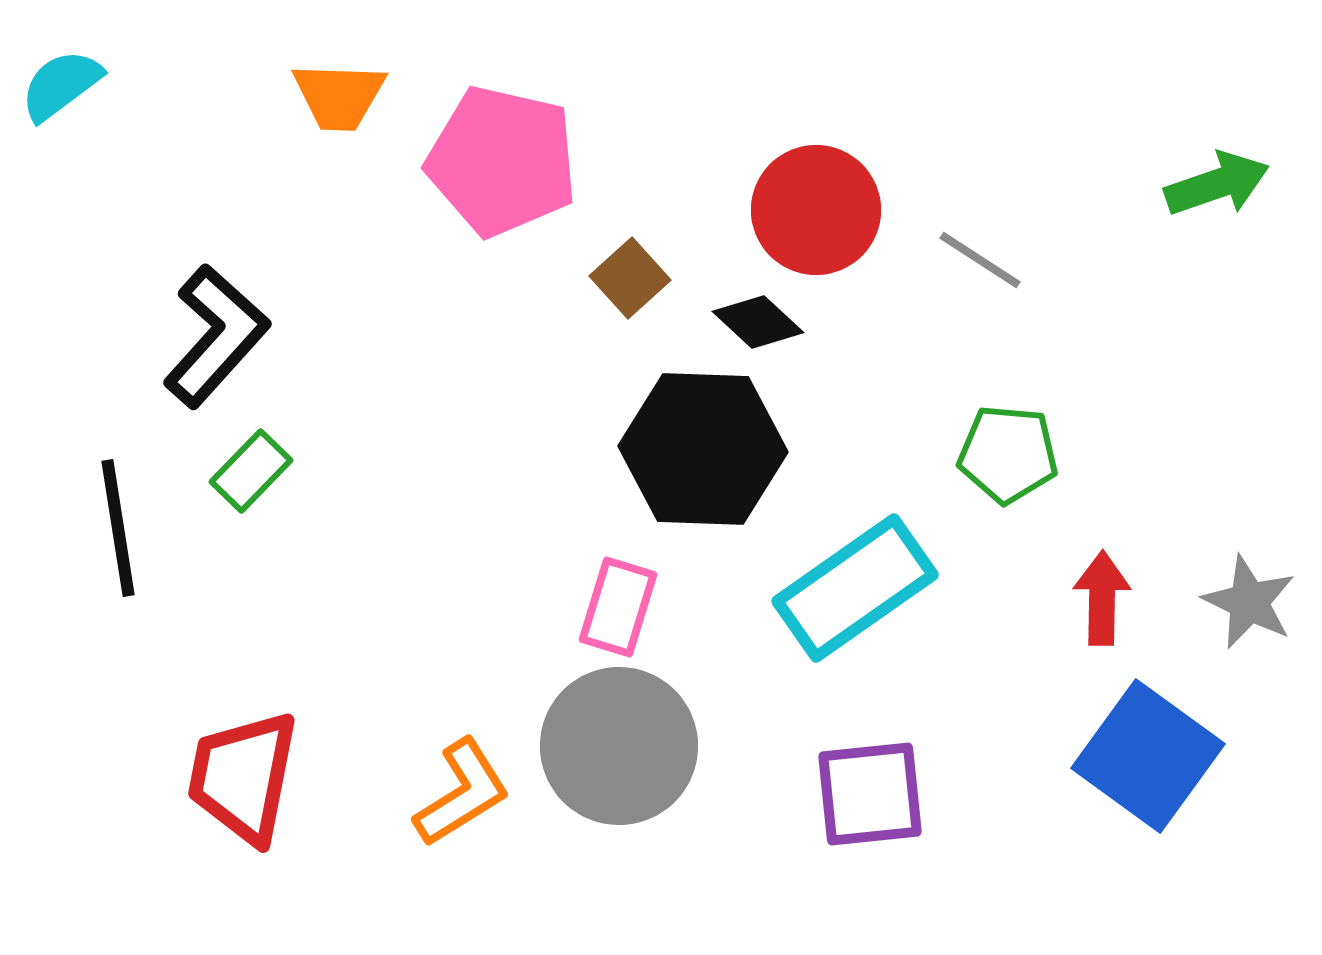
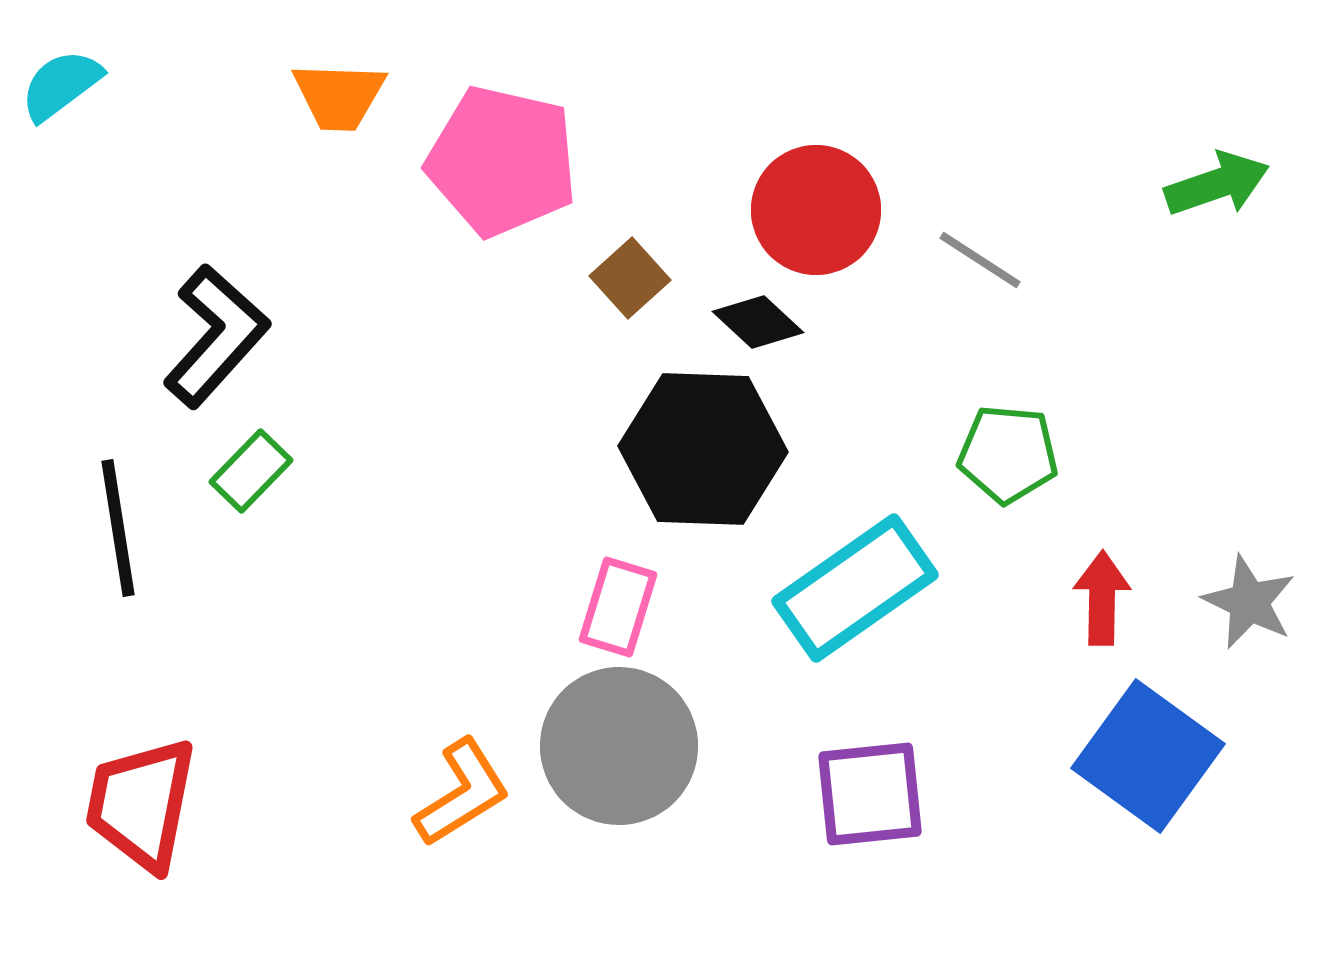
red trapezoid: moved 102 px left, 27 px down
